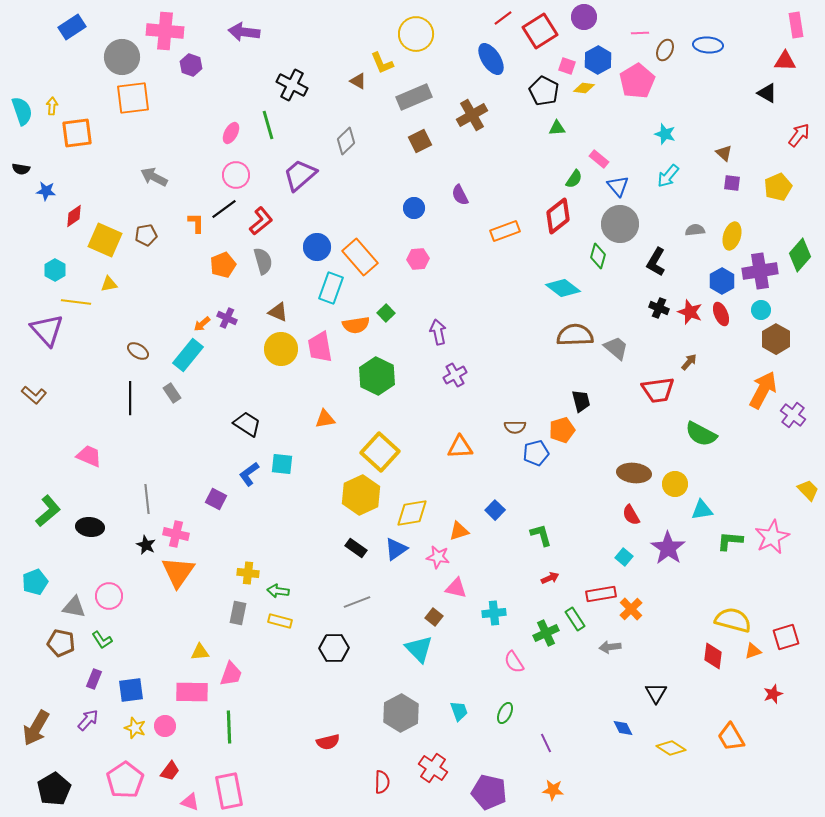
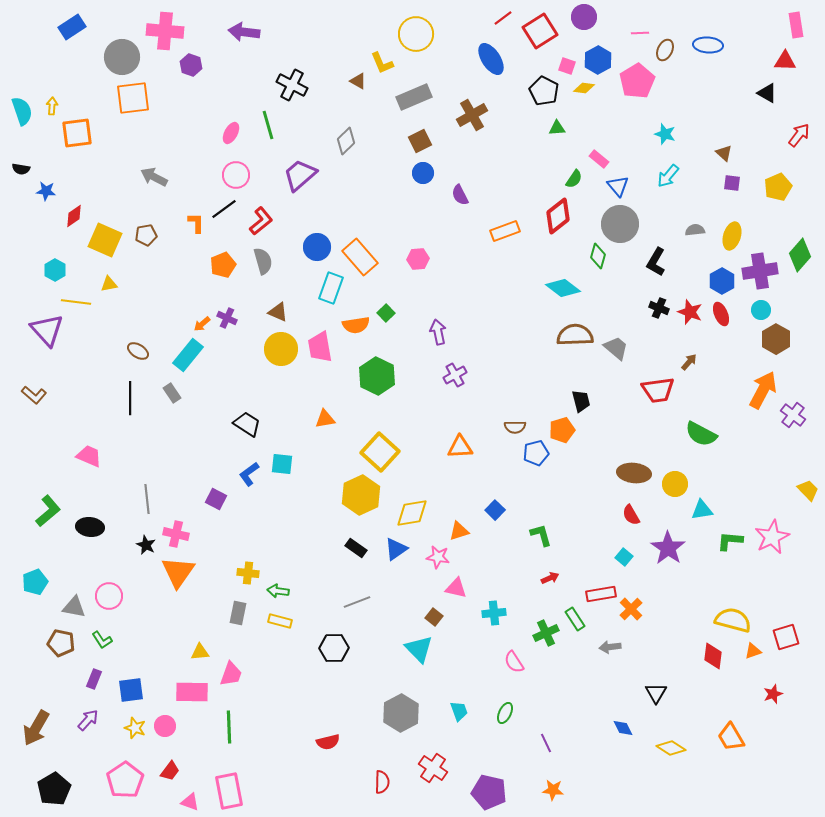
blue circle at (414, 208): moved 9 px right, 35 px up
